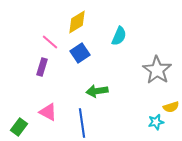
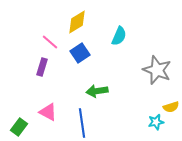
gray star: rotated 12 degrees counterclockwise
